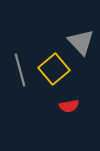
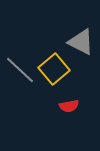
gray triangle: rotated 20 degrees counterclockwise
gray line: rotated 32 degrees counterclockwise
